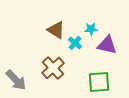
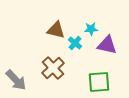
brown triangle: rotated 18 degrees counterclockwise
